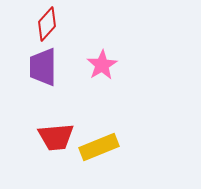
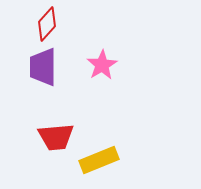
yellow rectangle: moved 13 px down
